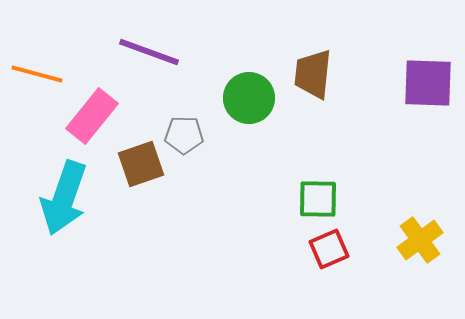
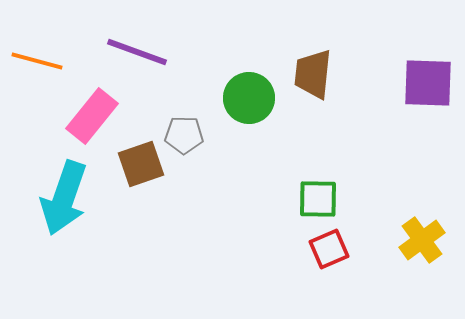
purple line: moved 12 px left
orange line: moved 13 px up
yellow cross: moved 2 px right
